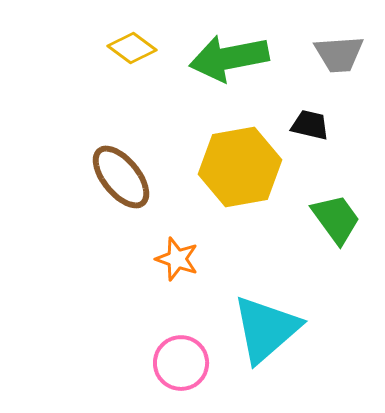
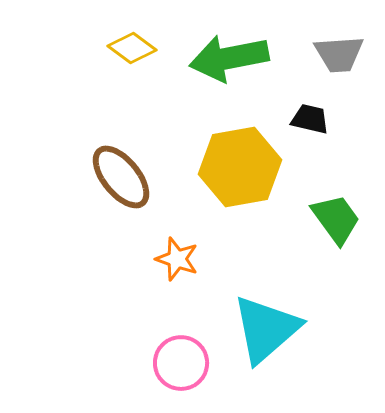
black trapezoid: moved 6 px up
